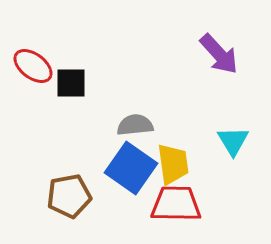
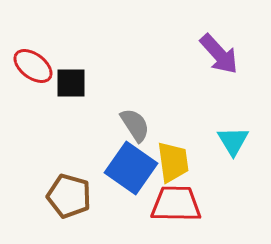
gray semicircle: rotated 63 degrees clockwise
yellow trapezoid: moved 2 px up
brown pentagon: rotated 27 degrees clockwise
